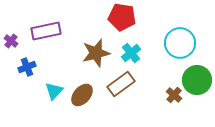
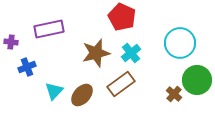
red pentagon: rotated 16 degrees clockwise
purple rectangle: moved 3 px right, 2 px up
purple cross: moved 1 px down; rotated 32 degrees counterclockwise
brown cross: moved 1 px up
